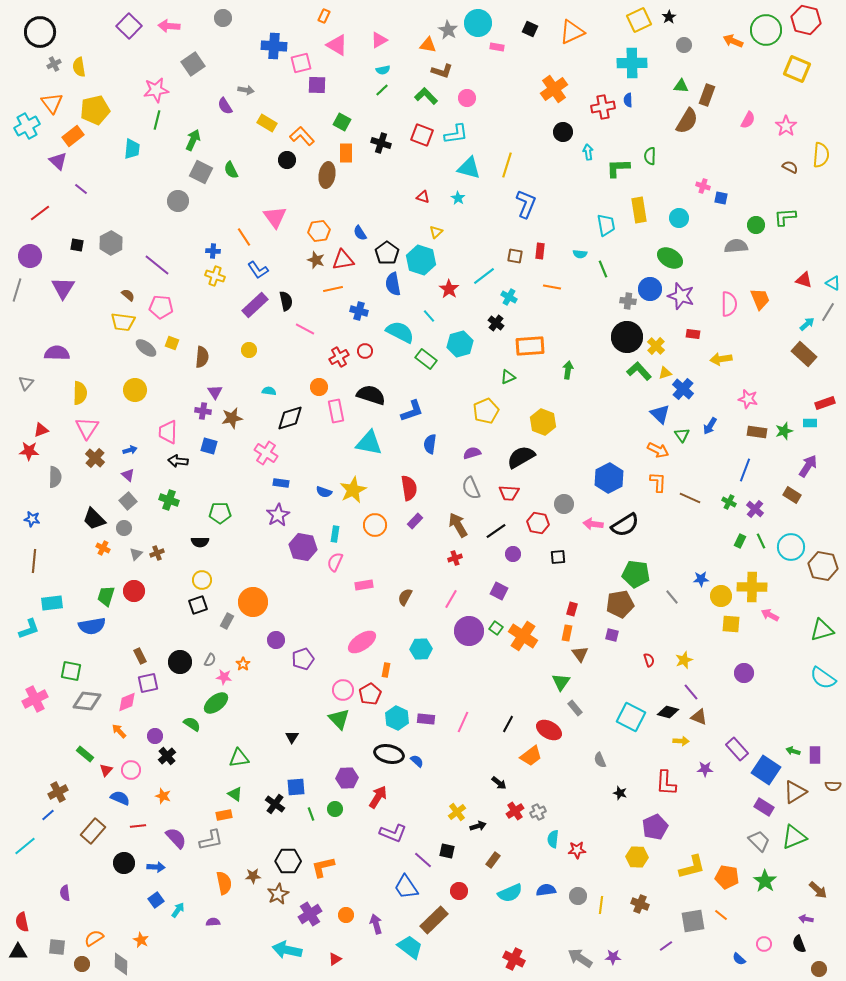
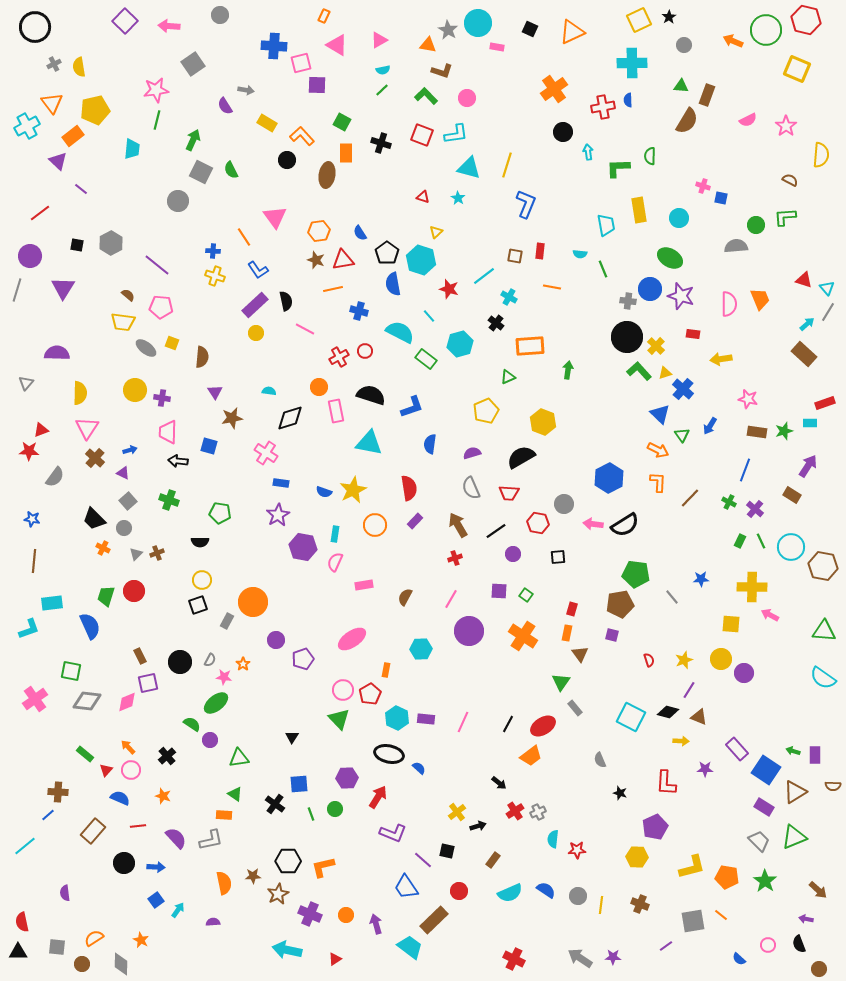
gray circle at (223, 18): moved 3 px left, 3 px up
purple square at (129, 26): moved 4 px left, 5 px up
black circle at (40, 32): moved 5 px left, 5 px up
pink semicircle at (748, 120): rotated 36 degrees clockwise
brown semicircle at (790, 167): moved 13 px down
cyan triangle at (833, 283): moved 6 px left, 5 px down; rotated 21 degrees clockwise
red star at (449, 289): rotated 18 degrees counterclockwise
yellow circle at (249, 350): moved 7 px right, 17 px up
purple cross at (203, 411): moved 41 px left, 13 px up
blue L-shape at (412, 411): moved 4 px up
purple triangle at (128, 475): moved 5 px left, 2 px up; rotated 16 degrees counterclockwise
gray semicircle at (55, 477): rotated 35 degrees clockwise
brown line at (690, 498): rotated 70 degrees counterclockwise
green pentagon at (220, 513): rotated 10 degrees clockwise
purple square at (499, 591): rotated 24 degrees counterclockwise
yellow circle at (721, 596): moved 63 px down
blue semicircle at (92, 626): moved 2 px left; rotated 104 degrees counterclockwise
green square at (496, 628): moved 30 px right, 33 px up
green triangle at (822, 630): moved 2 px right, 1 px down; rotated 20 degrees clockwise
pink ellipse at (362, 642): moved 10 px left, 3 px up
purple line at (691, 692): moved 2 px left, 2 px up; rotated 72 degrees clockwise
pink cross at (35, 699): rotated 10 degrees counterclockwise
red ellipse at (549, 730): moved 6 px left, 4 px up; rotated 60 degrees counterclockwise
orange arrow at (119, 731): moved 9 px right, 16 px down
purple circle at (155, 736): moved 55 px right, 4 px down
blue semicircle at (417, 761): moved 2 px right, 7 px down
blue square at (296, 787): moved 3 px right, 3 px up
brown cross at (58, 792): rotated 30 degrees clockwise
orange rectangle at (224, 815): rotated 14 degrees clockwise
blue semicircle at (546, 890): rotated 42 degrees clockwise
purple cross at (310, 914): rotated 35 degrees counterclockwise
pink circle at (764, 944): moved 4 px right, 1 px down
